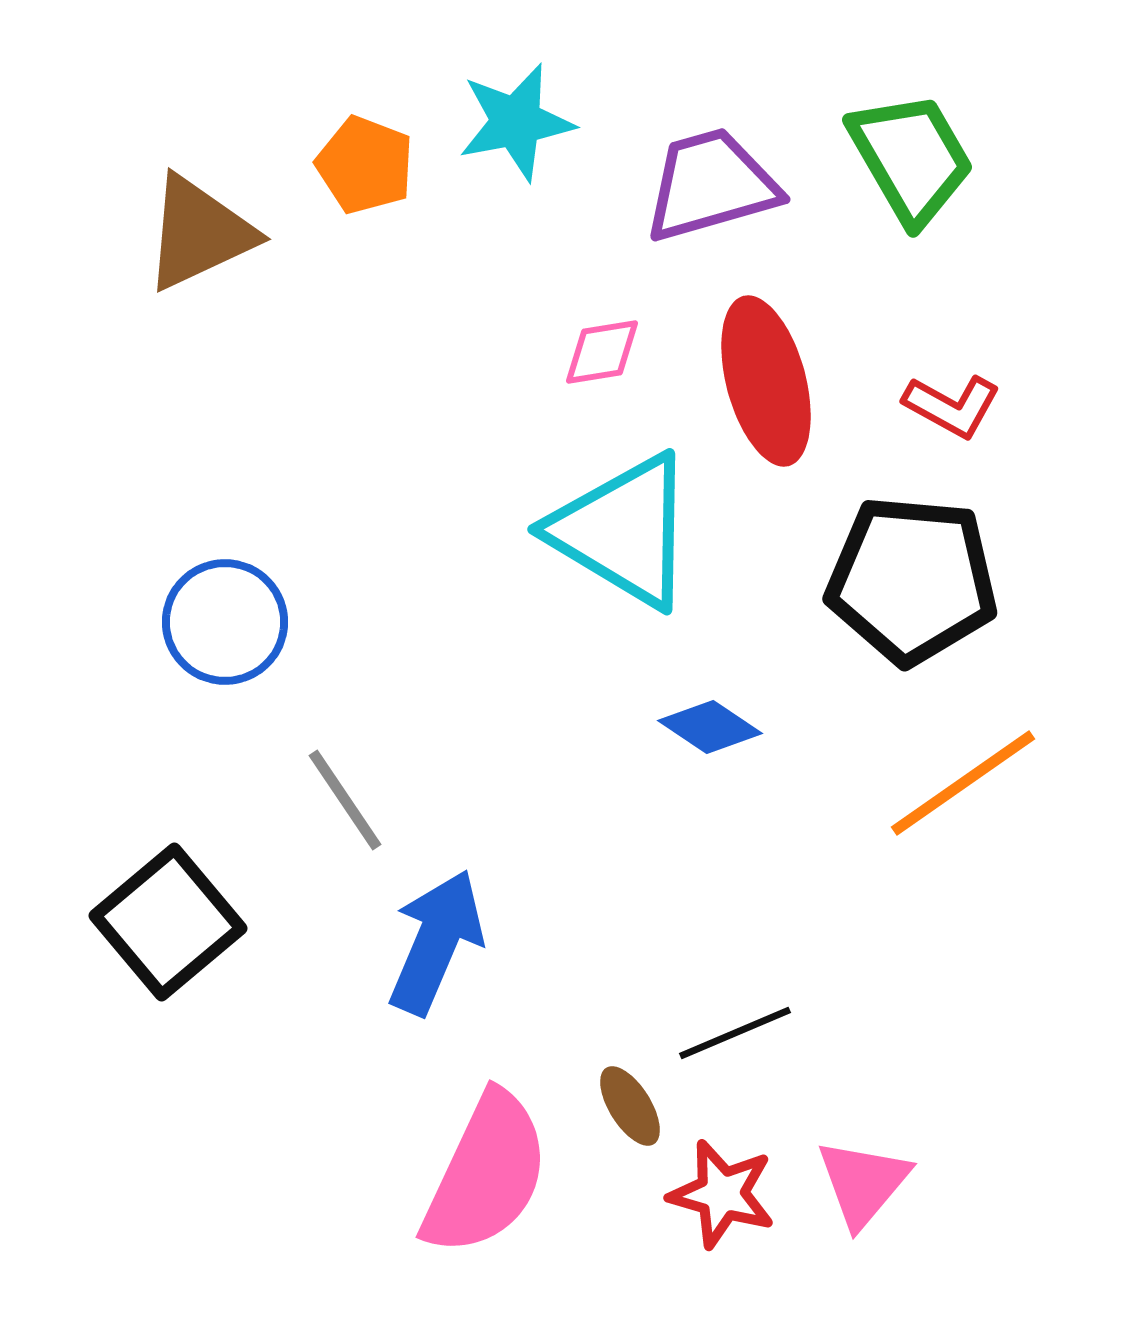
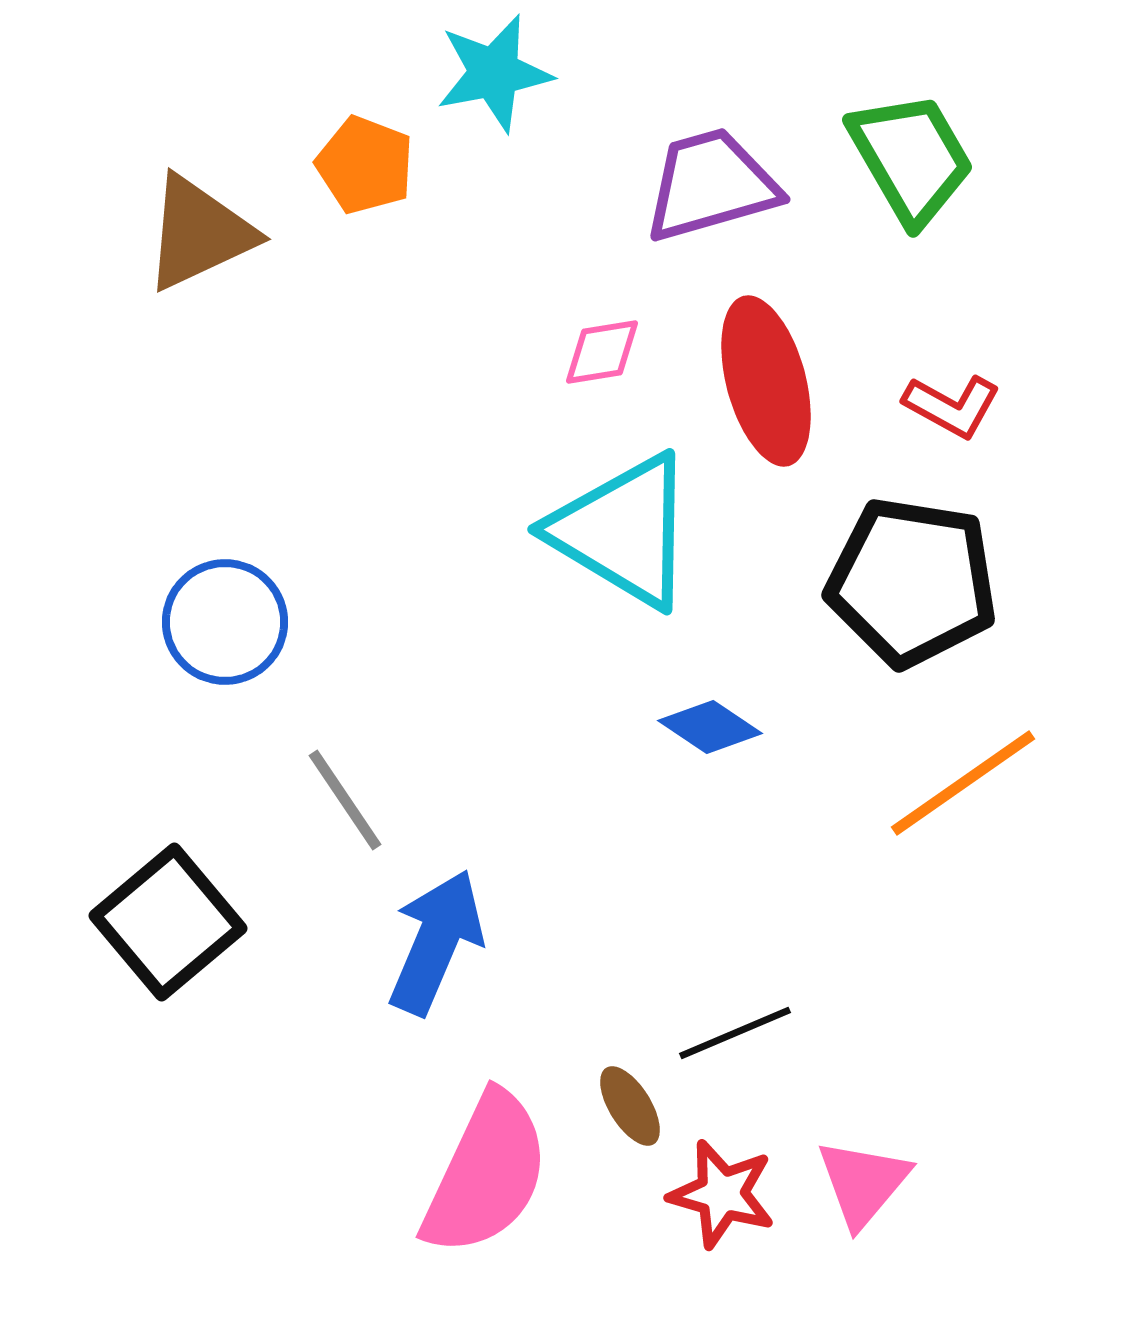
cyan star: moved 22 px left, 49 px up
black pentagon: moved 2 px down; rotated 4 degrees clockwise
